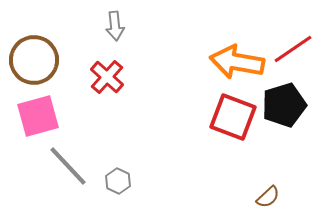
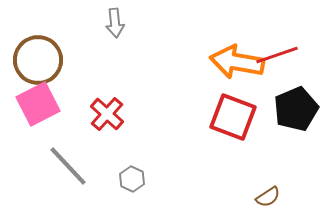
gray arrow: moved 3 px up
red line: moved 16 px left, 6 px down; rotated 15 degrees clockwise
brown circle: moved 4 px right
red cross: moved 37 px down
black pentagon: moved 12 px right, 4 px down; rotated 6 degrees counterclockwise
pink square: moved 12 px up; rotated 12 degrees counterclockwise
gray hexagon: moved 14 px right, 2 px up
brown semicircle: rotated 10 degrees clockwise
